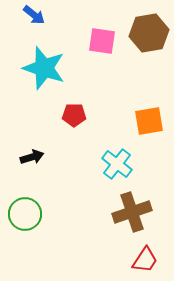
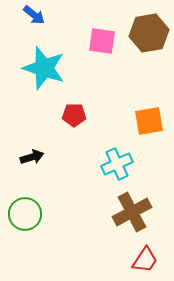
cyan cross: rotated 28 degrees clockwise
brown cross: rotated 9 degrees counterclockwise
